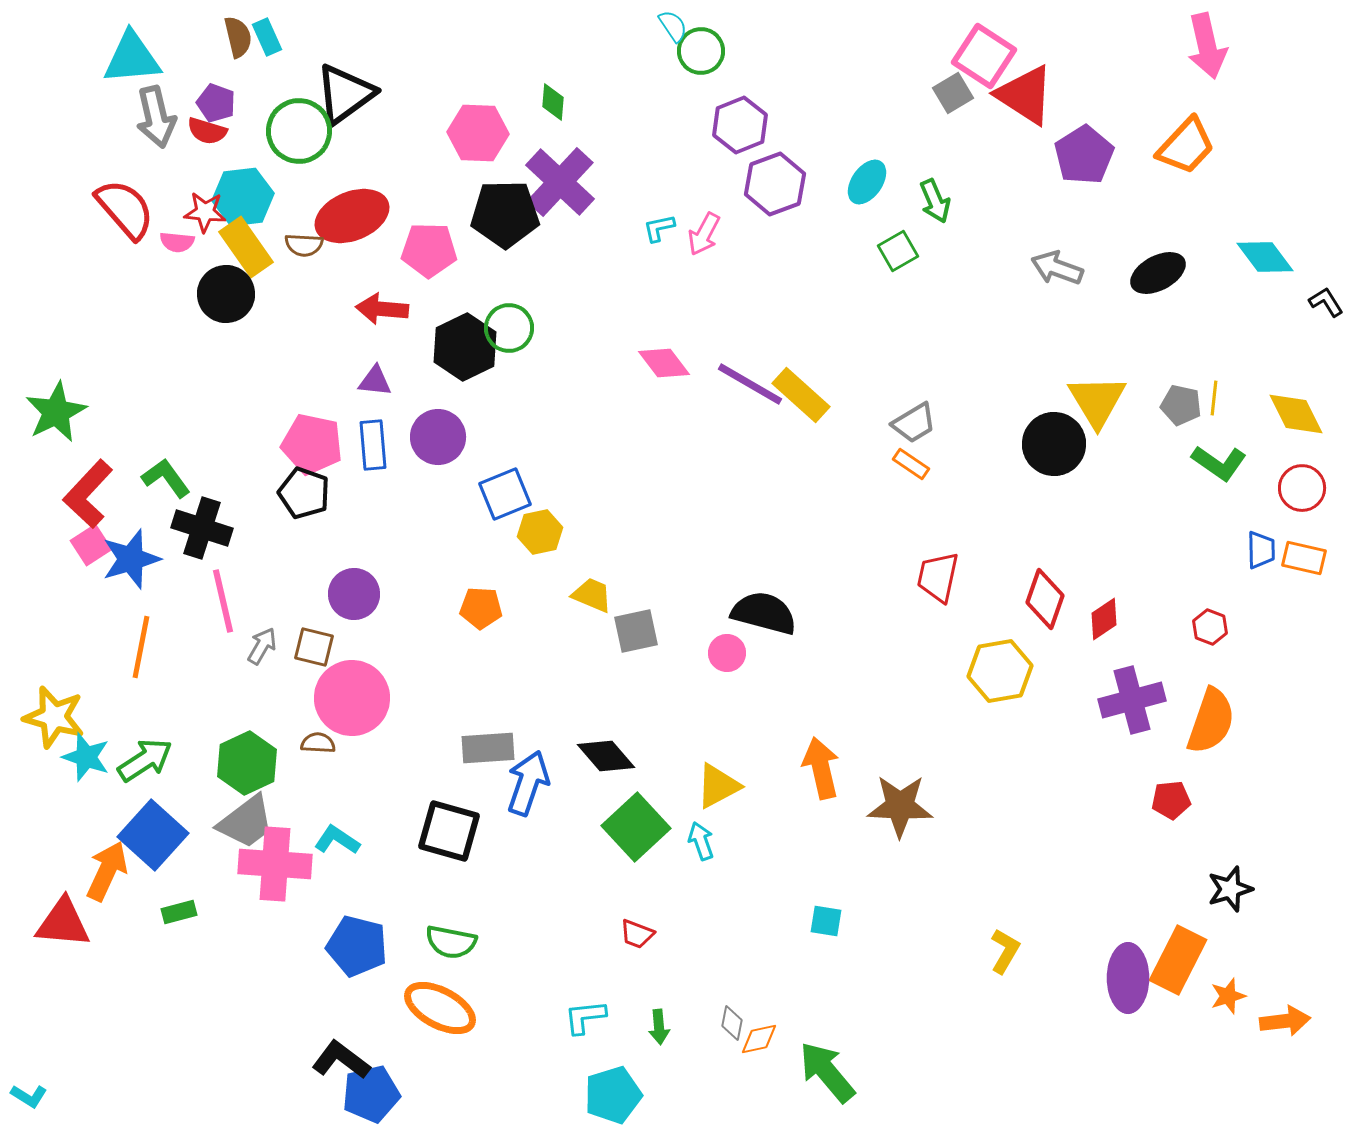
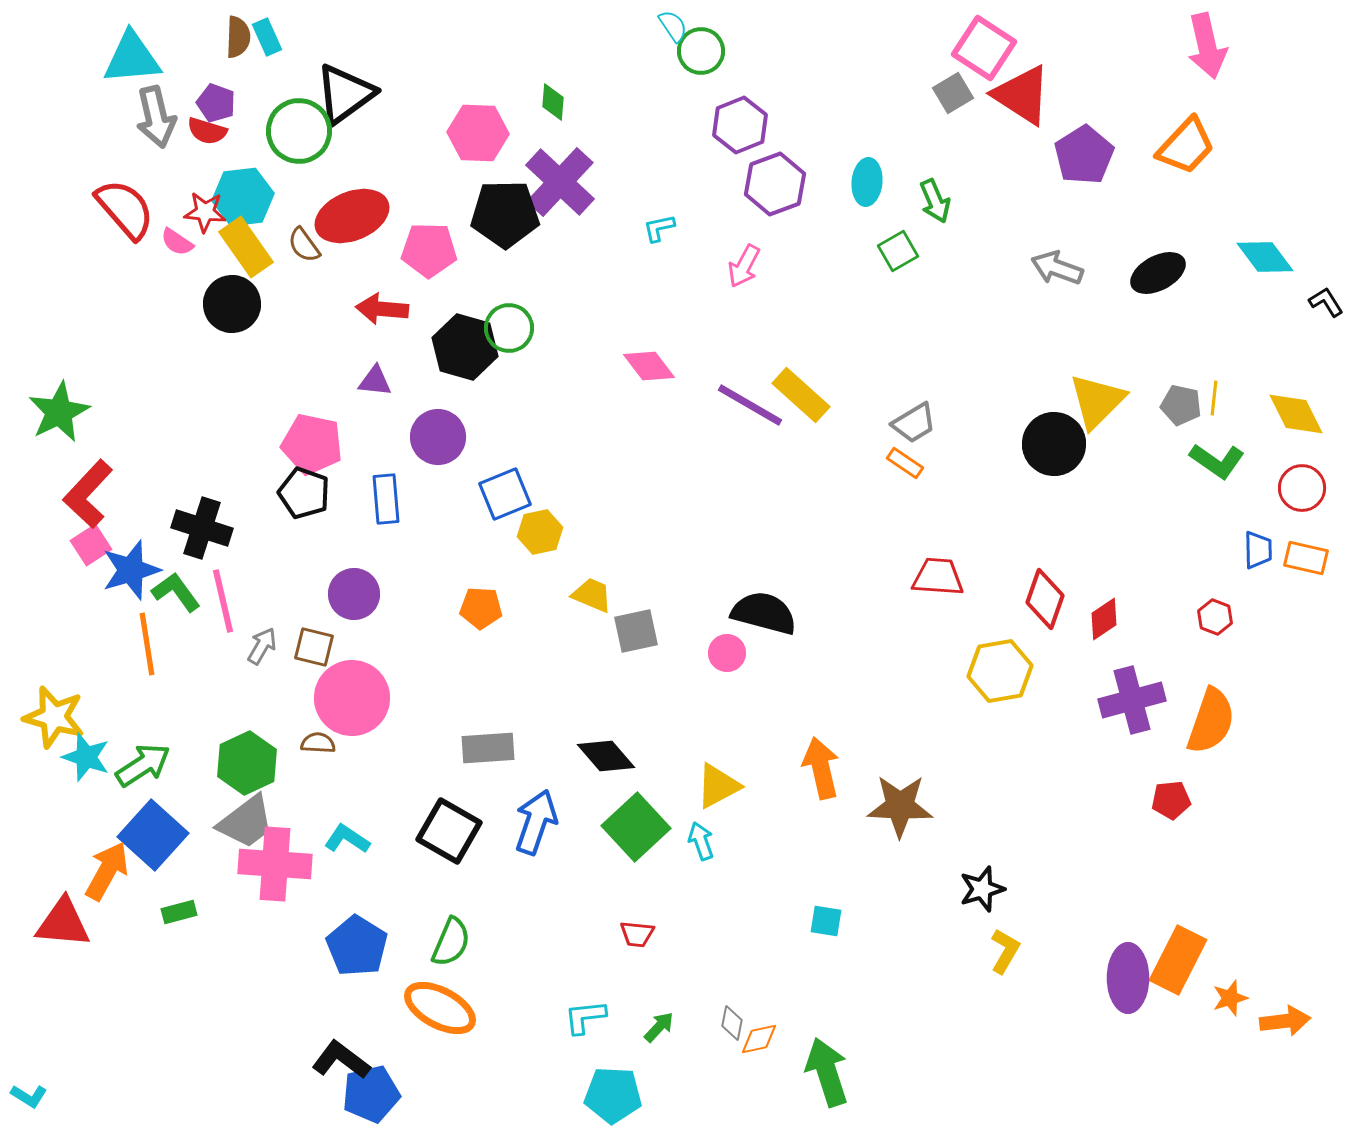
brown semicircle at (238, 37): rotated 15 degrees clockwise
pink square at (984, 56): moved 8 px up
red triangle at (1025, 95): moved 3 px left
cyan ellipse at (867, 182): rotated 30 degrees counterclockwise
pink arrow at (704, 234): moved 40 px right, 32 px down
pink semicircle at (177, 242): rotated 28 degrees clockwise
brown semicircle at (304, 245): rotated 51 degrees clockwise
black circle at (226, 294): moved 6 px right, 10 px down
black hexagon at (465, 347): rotated 18 degrees counterclockwise
pink diamond at (664, 363): moved 15 px left, 3 px down
purple line at (750, 384): moved 21 px down
yellow triangle at (1097, 401): rotated 16 degrees clockwise
green star at (56, 412): moved 3 px right
blue rectangle at (373, 445): moved 13 px right, 54 px down
green L-shape at (1219, 463): moved 2 px left, 2 px up
orange rectangle at (911, 464): moved 6 px left, 1 px up
green L-shape at (166, 478): moved 10 px right, 114 px down
blue trapezoid at (1261, 550): moved 3 px left
orange rectangle at (1304, 558): moved 2 px right
blue star at (131, 559): moved 11 px down
red trapezoid at (938, 577): rotated 82 degrees clockwise
red hexagon at (1210, 627): moved 5 px right, 10 px up
orange line at (141, 647): moved 6 px right, 3 px up; rotated 20 degrees counterclockwise
green arrow at (145, 760): moved 2 px left, 5 px down
blue arrow at (528, 783): moved 8 px right, 39 px down
black square at (449, 831): rotated 14 degrees clockwise
cyan L-shape at (337, 840): moved 10 px right, 1 px up
orange arrow at (107, 871): rotated 4 degrees clockwise
black star at (1230, 889): moved 248 px left
red trapezoid at (637, 934): rotated 15 degrees counterclockwise
green semicircle at (451, 942): rotated 78 degrees counterclockwise
blue pentagon at (357, 946): rotated 18 degrees clockwise
orange star at (1228, 996): moved 2 px right, 2 px down
green arrow at (659, 1027): rotated 132 degrees counterclockwise
green arrow at (827, 1072): rotated 22 degrees clockwise
cyan pentagon at (613, 1095): rotated 20 degrees clockwise
